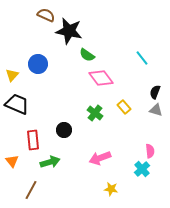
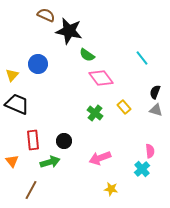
black circle: moved 11 px down
